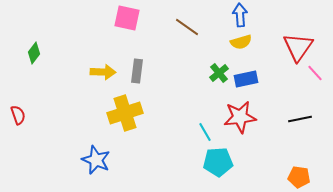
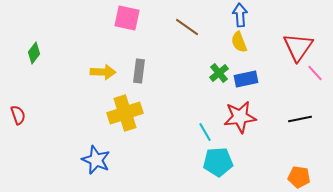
yellow semicircle: moved 2 px left; rotated 85 degrees clockwise
gray rectangle: moved 2 px right
